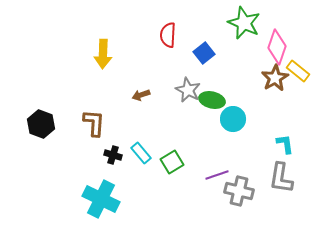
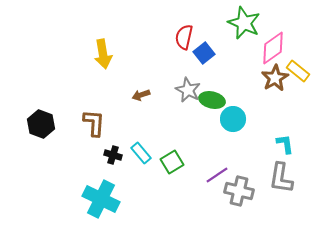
red semicircle: moved 16 px right, 2 px down; rotated 10 degrees clockwise
pink diamond: moved 4 px left, 1 px down; rotated 36 degrees clockwise
yellow arrow: rotated 12 degrees counterclockwise
purple line: rotated 15 degrees counterclockwise
